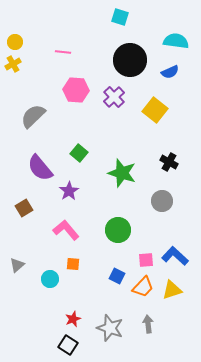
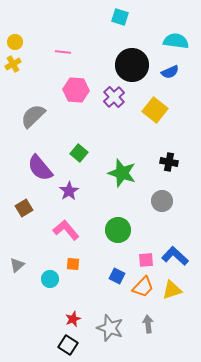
black circle: moved 2 px right, 5 px down
black cross: rotated 18 degrees counterclockwise
